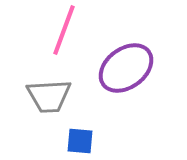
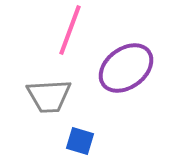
pink line: moved 6 px right
blue square: rotated 12 degrees clockwise
